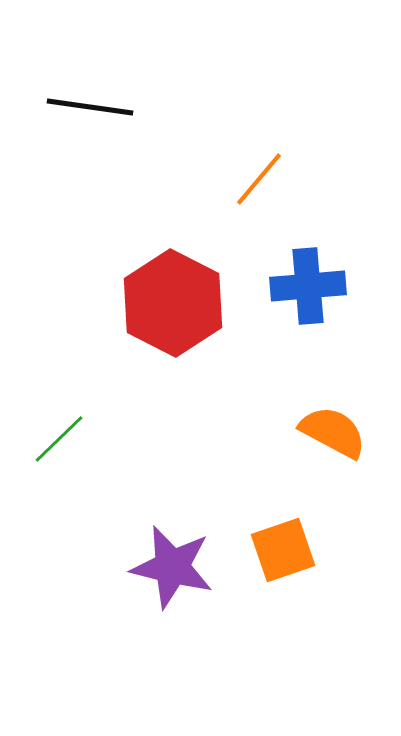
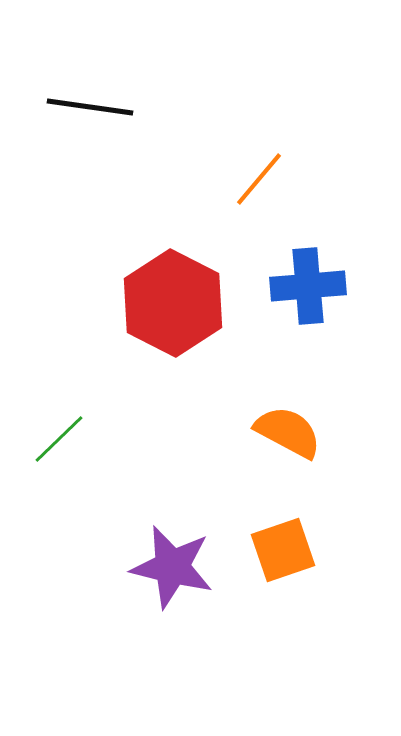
orange semicircle: moved 45 px left
